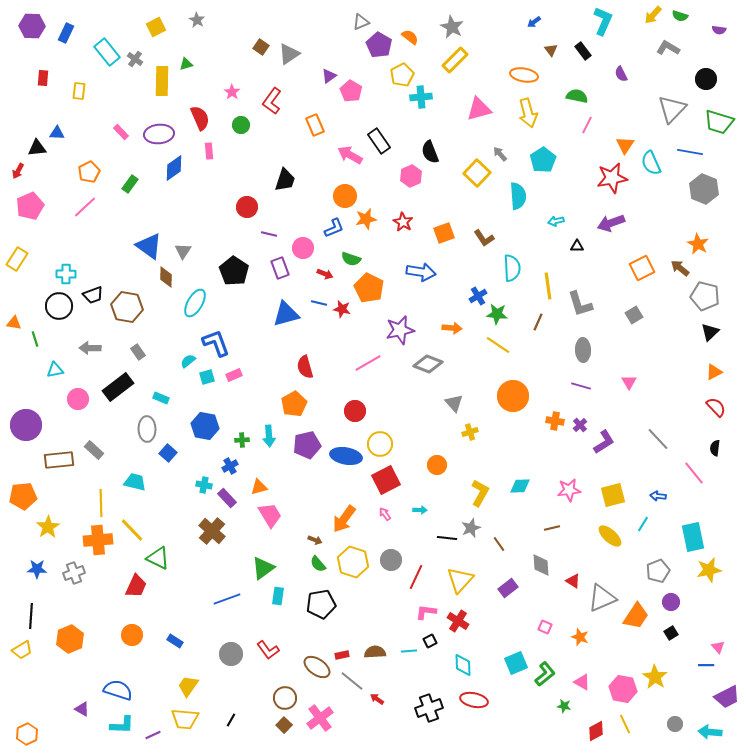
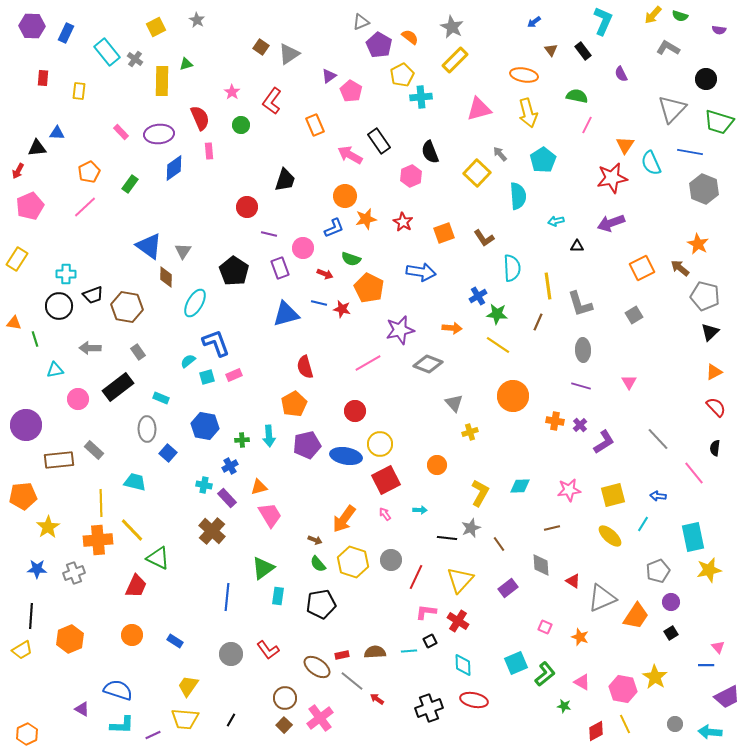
blue line at (227, 599): moved 2 px up; rotated 64 degrees counterclockwise
